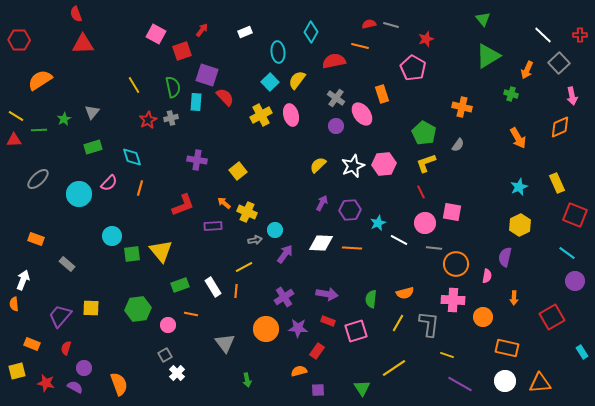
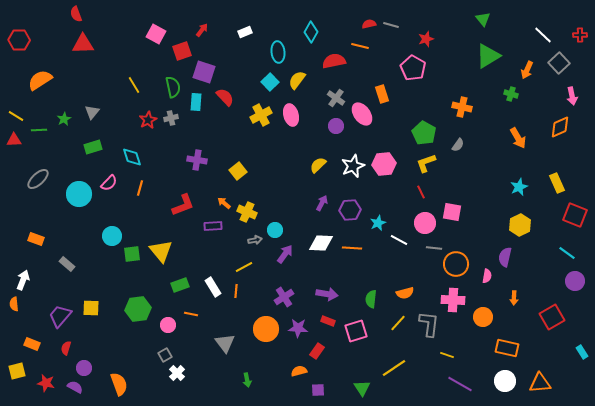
purple square at (207, 75): moved 3 px left, 3 px up
yellow line at (398, 323): rotated 12 degrees clockwise
